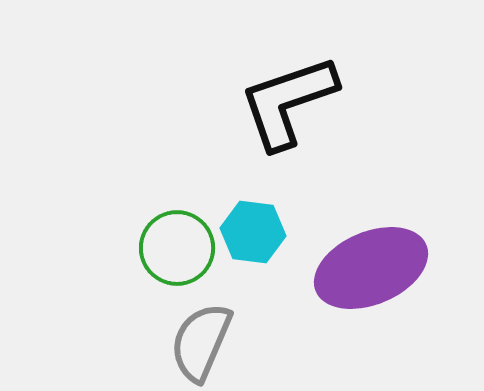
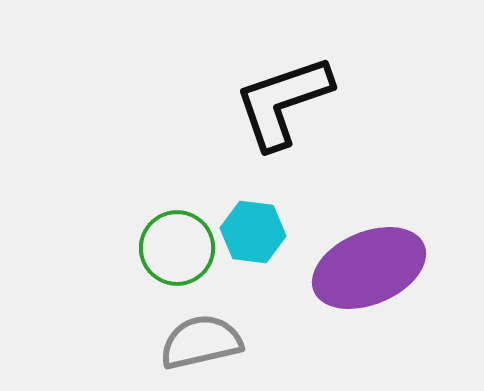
black L-shape: moved 5 px left
purple ellipse: moved 2 px left
gray semicircle: rotated 54 degrees clockwise
